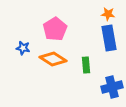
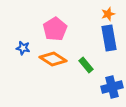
orange star: rotated 24 degrees counterclockwise
green rectangle: rotated 35 degrees counterclockwise
